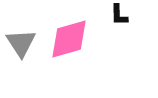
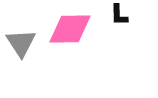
pink diamond: moved 1 px right, 10 px up; rotated 15 degrees clockwise
